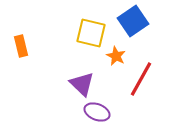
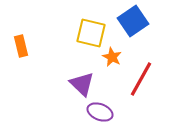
orange star: moved 4 px left, 1 px down
purple ellipse: moved 3 px right
